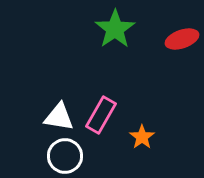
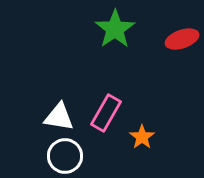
pink rectangle: moved 5 px right, 2 px up
